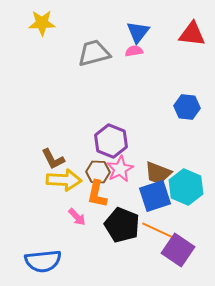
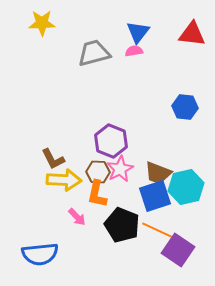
blue hexagon: moved 2 px left
cyan hexagon: rotated 24 degrees clockwise
blue semicircle: moved 3 px left, 7 px up
